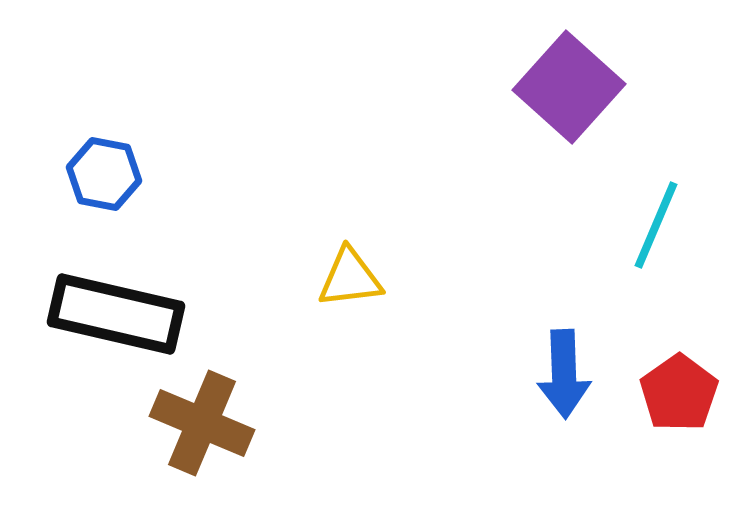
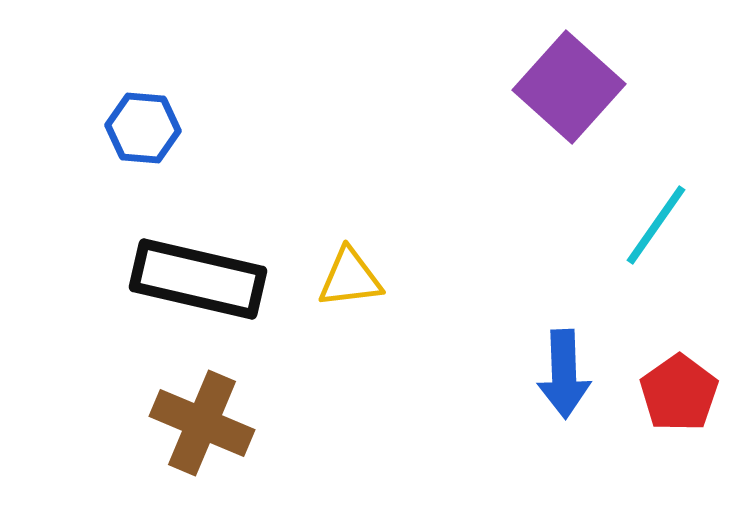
blue hexagon: moved 39 px right, 46 px up; rotated 6 degrees counterclockwise
cyan line: rotated 12 degrees clockwise
black rectangle: moved 82 px right, 35 px up
